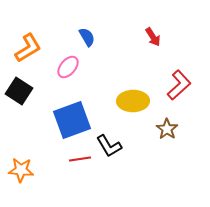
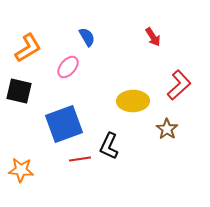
black square: rotated 20 degrees counterclockwise
blue square: moved 8 px left, 4 px down
black L-shape: rotated 56 degrees clockwise
